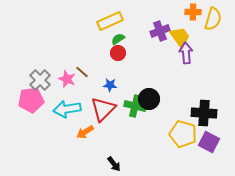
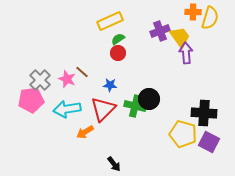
yellow semicircle: moved 3 px left, 1 px up
